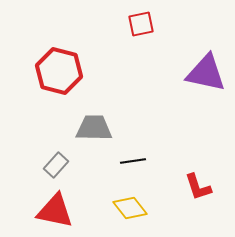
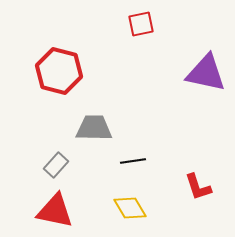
yellow diamond: rotated 8 degrees clockwise
